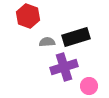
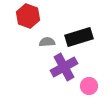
black rectangle: moved 3 px right
purple cross: rotated 12 degrees counterclockwise
